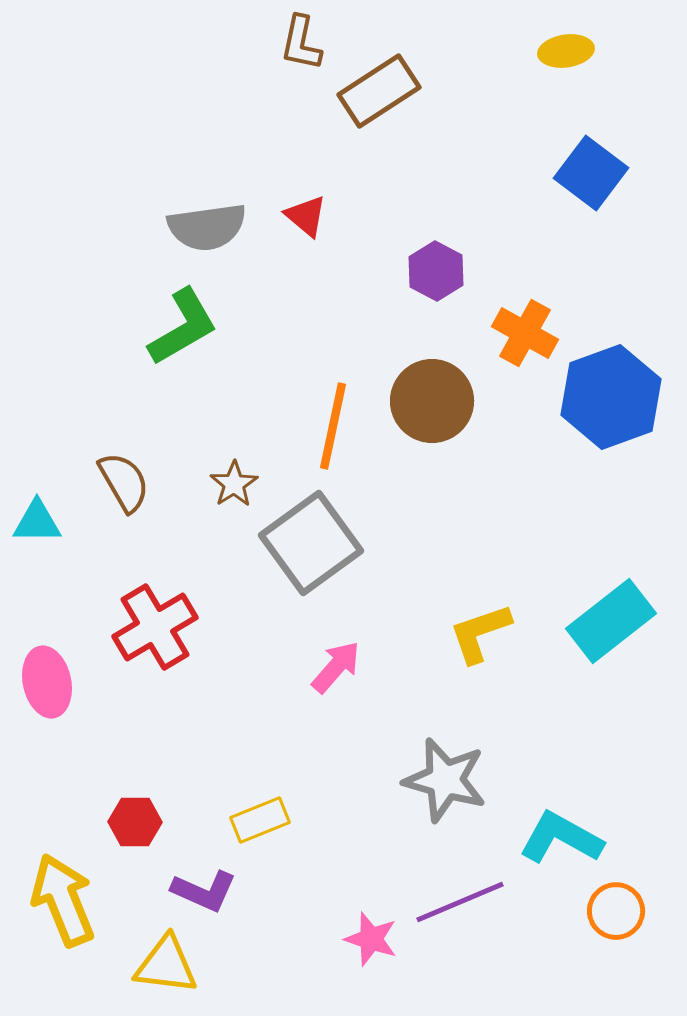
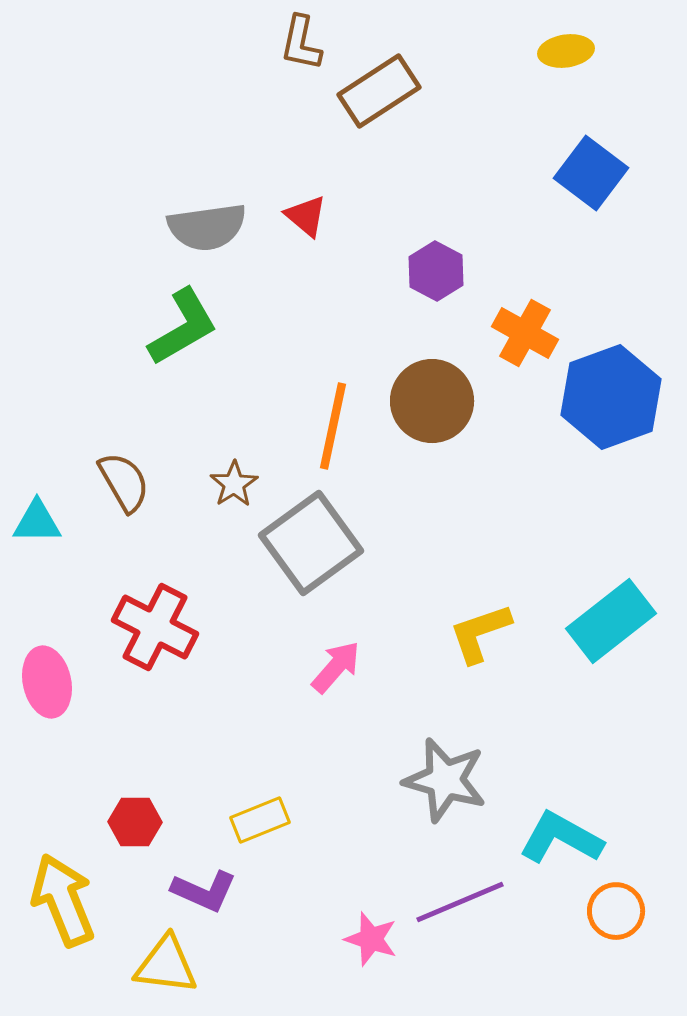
red cross: rotated 32 degrees counterclockwise
